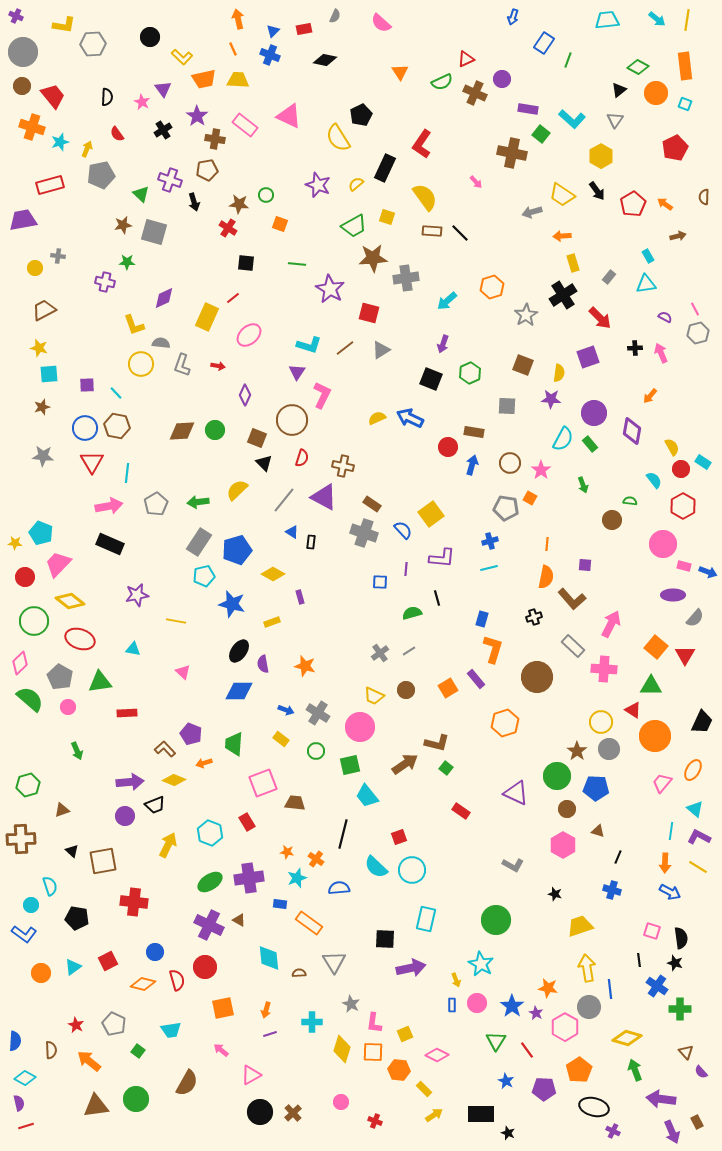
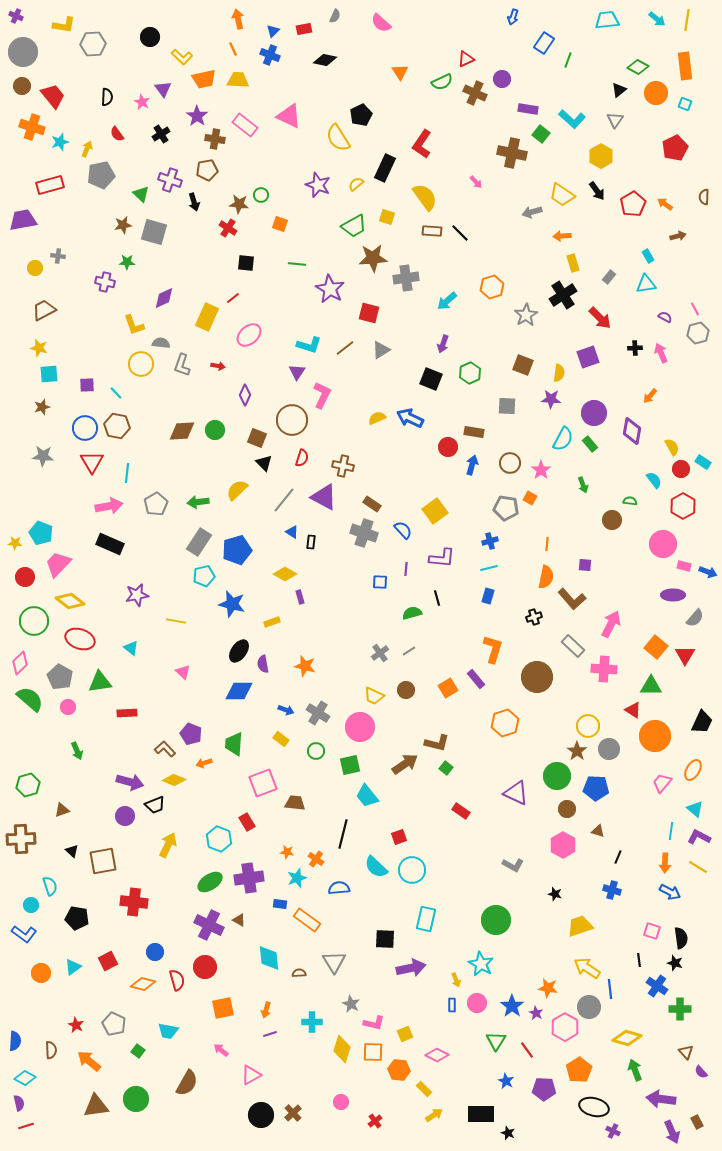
black cross at (163, 130): moved 2 px left, 4 px down
green circle at (266, 195): moved 5 px left
yellow square at (431, 514): moved 4 px right, 3 px up
yellow diamond at (273, 574): moved 12 px right
blue rectangle at (482, 619): moved 6 px right, 23 px up
cyan triangle at (133, 649): moved 2 px left, 1 px up; rotated 28 degrees clockwise
yellow circle at (601, 722): moved 13 px left, 4 px down
purple arrow at (130, 782): rotated 20 degrees clockwise
cyan hexagon at (210, 833): moved 9 px right, 6 px down
orange rectangle at (309, 923): moved 2 px left, 3 px up
yellow arrow at (587, 968): rotated 48 degrees counterclockwise
pink L-shape at (374, 1023): rotated 85 degrees counterclockwise
cyan trapezoid at (171, 1030): moved 3 px left, 1 px down; rotated 20 degrees clockwise
black circle at (260, 1112): moved 1 px right, 3 px down
red cross at (375, 1121): rotated 32 degrees clockwise
